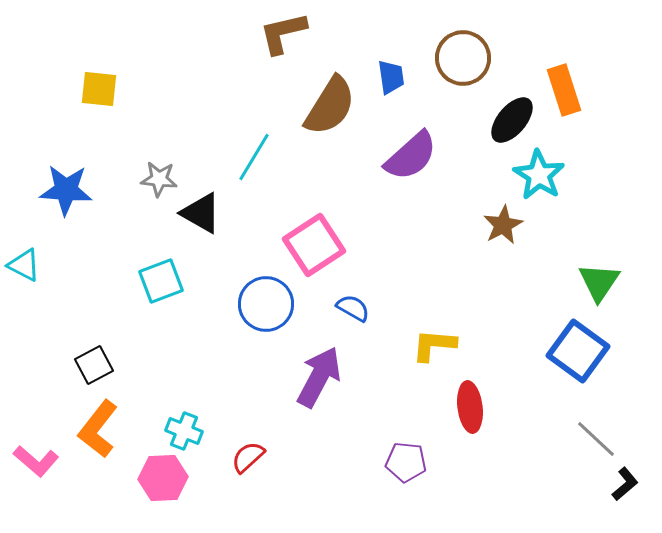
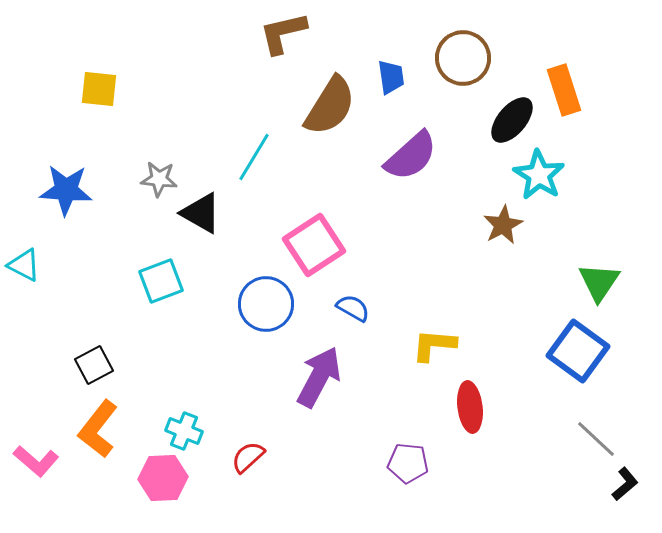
purple pentagon: moved 2 px right, 1 px down
